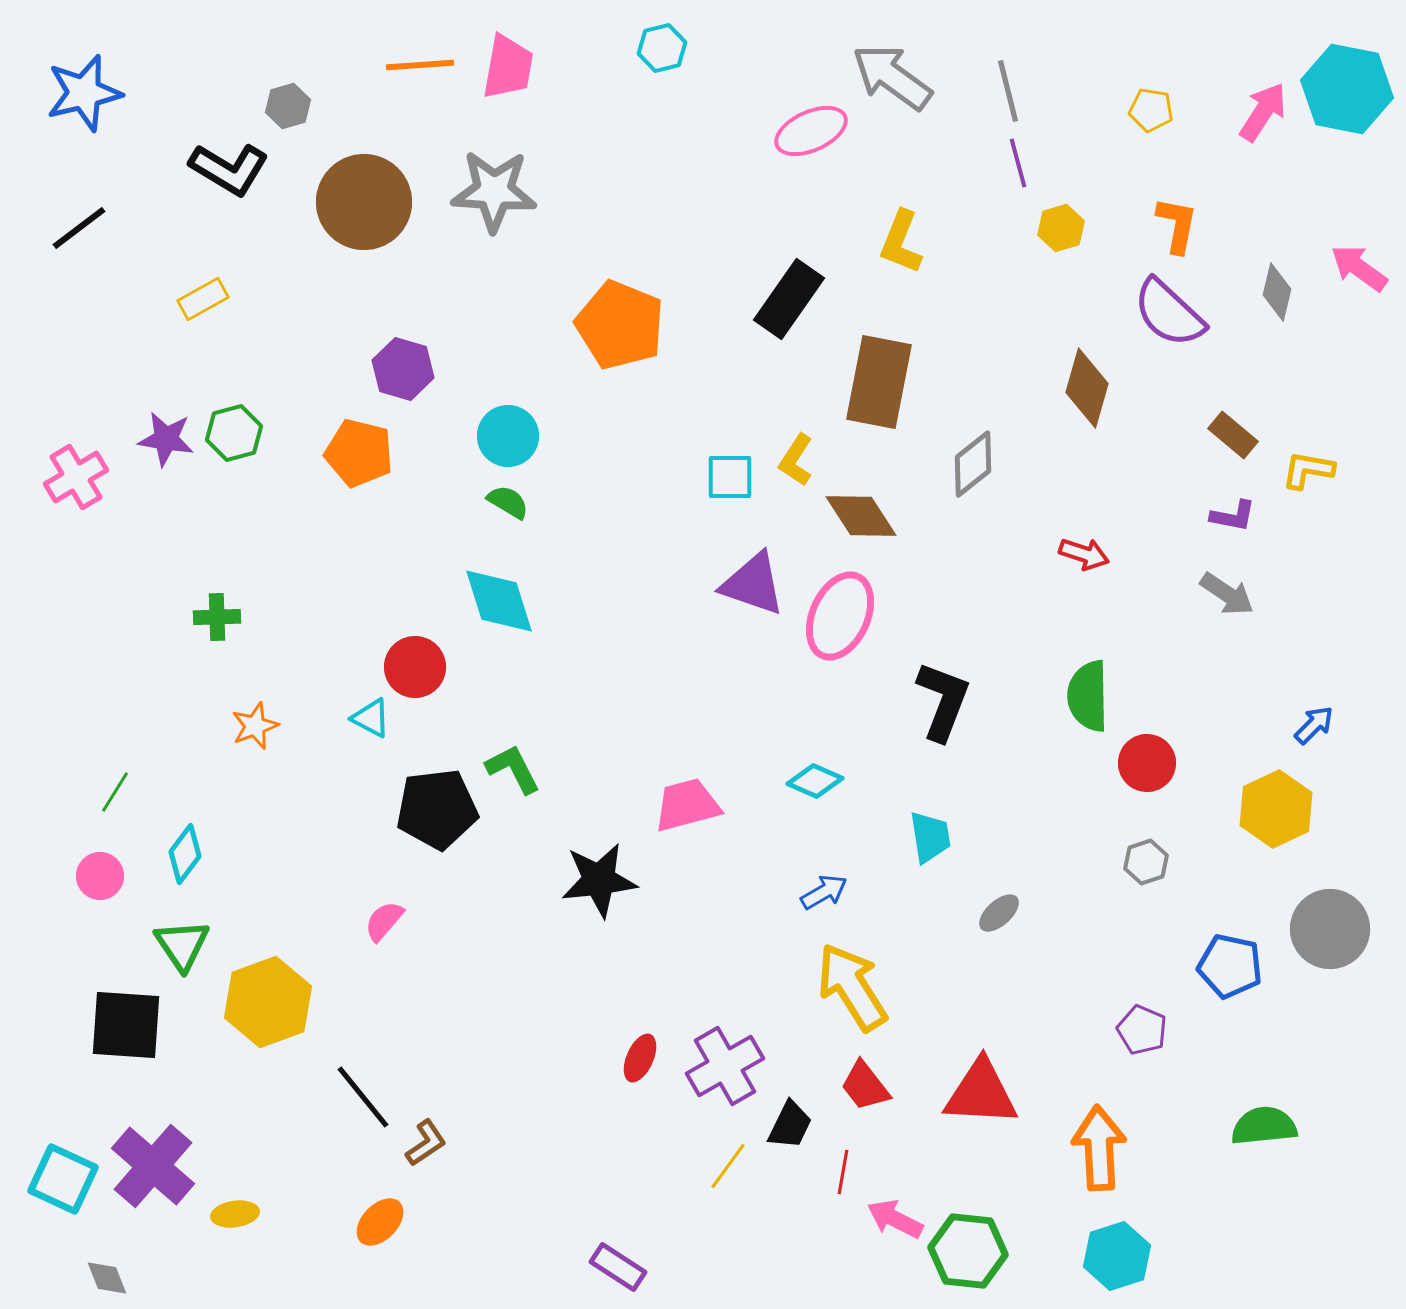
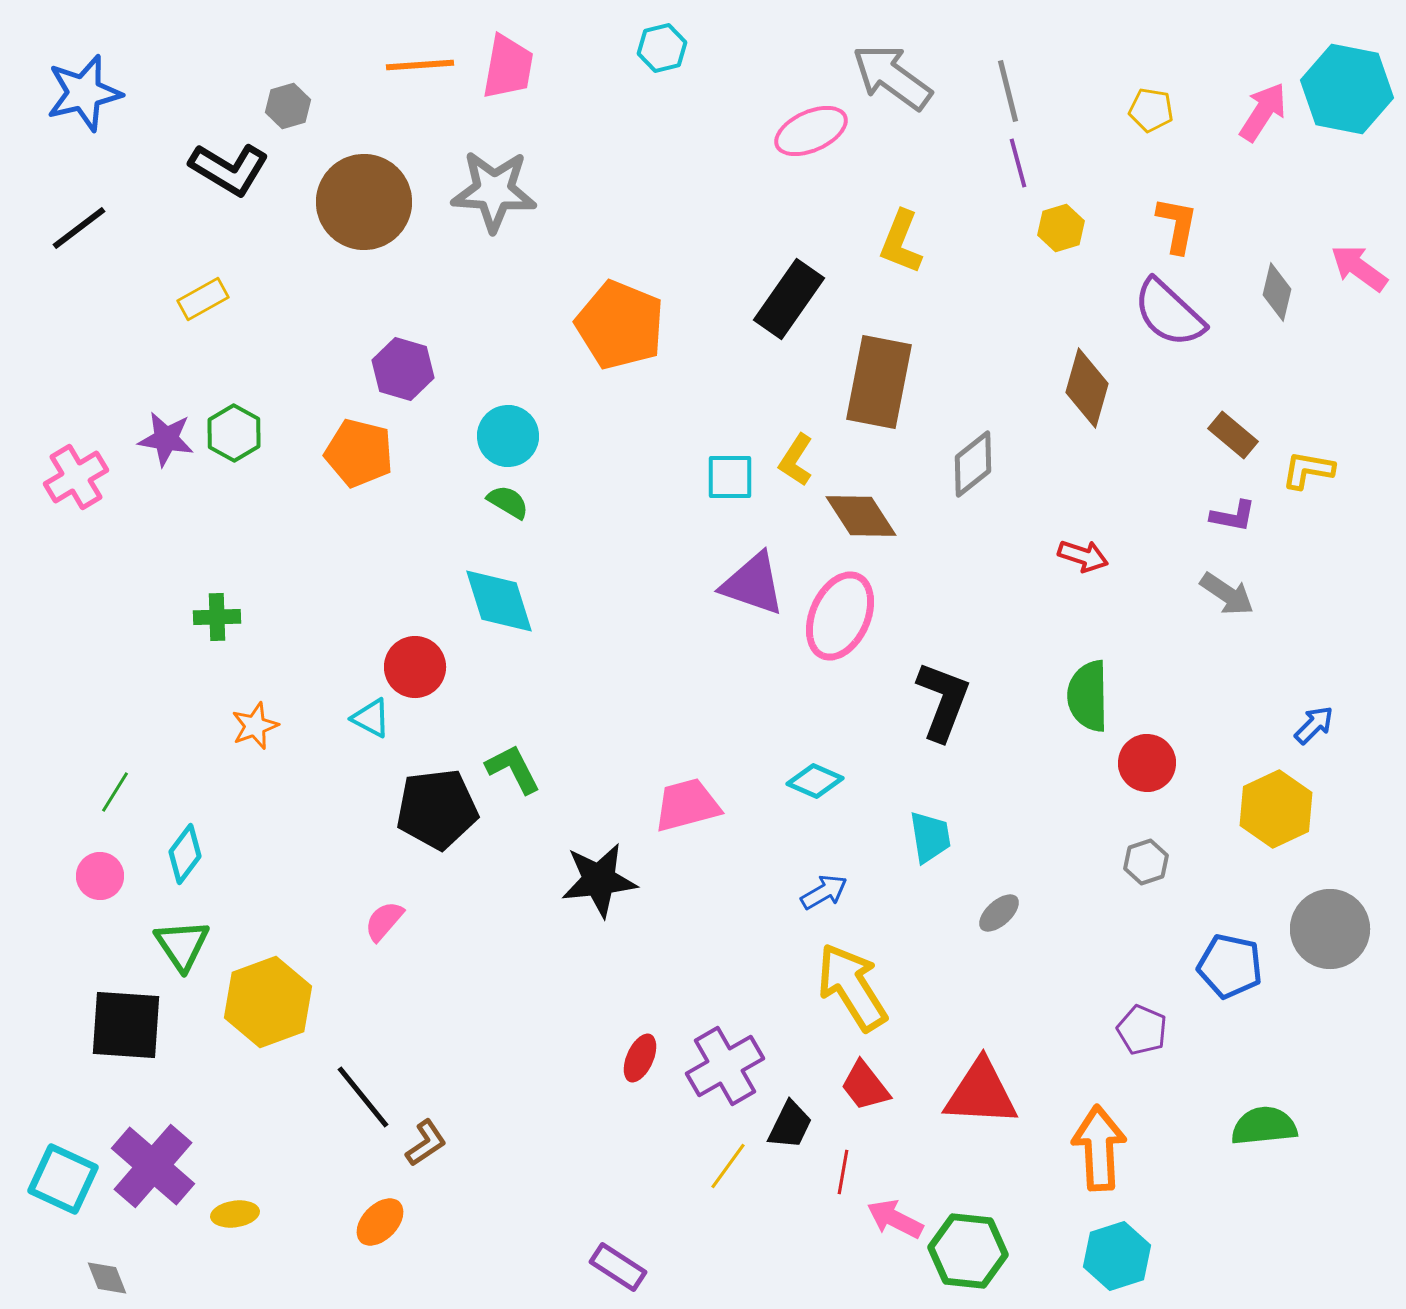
green hexagon at (234, 433): rotated 16 degrees counterclockwise
red arrow at (1084, 554): moved 1 px left, 2 px down
